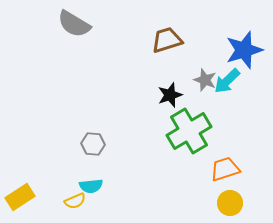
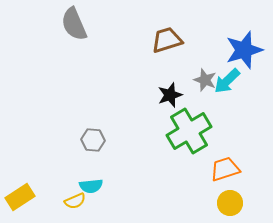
gray semicircle: rotated 36 degrees clockwise
gray hexagon: moved 4 px up
